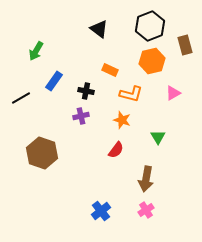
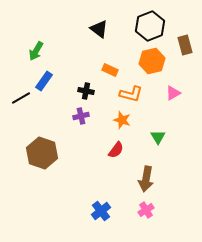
blue rectangle: moved 10 px left
